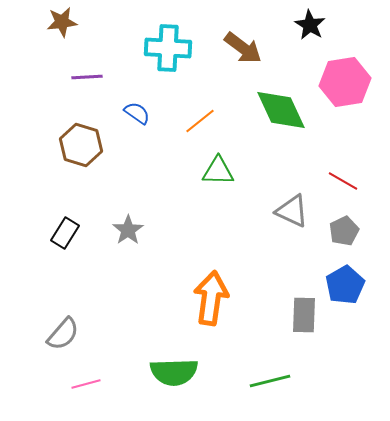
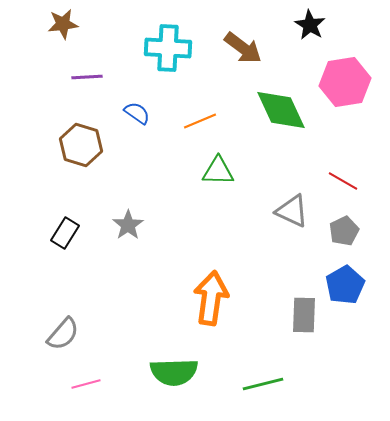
brown star: moved 1 px right, 2 px down
orange line: rotated 16 degrees clockwise
gray star: moved 5 px up
green line: moved 7 px left, 3 px down
